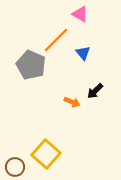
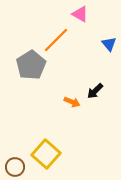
blue triangle: moved 26 px right, 9 px up
gray pentagon: rotated 16 degrees clockwise
